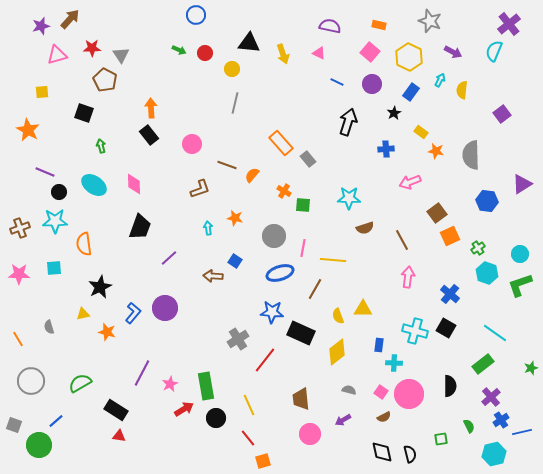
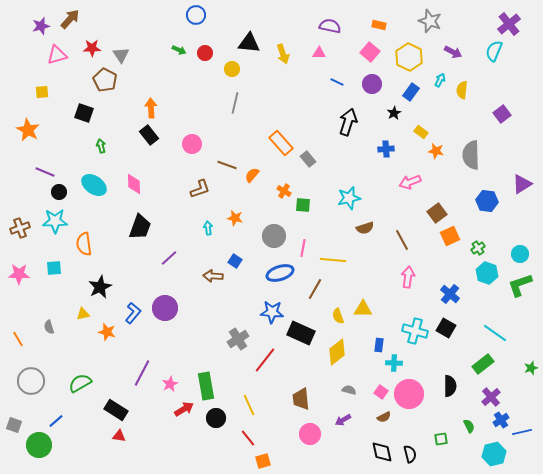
pink triangle at (319, 53): rotated 24 degrees counterclockwise
cyan star at (349, 198): rotated 15 degrees counterclockwise
